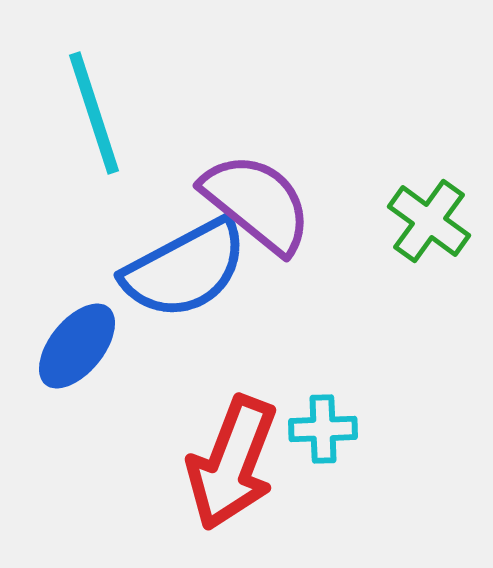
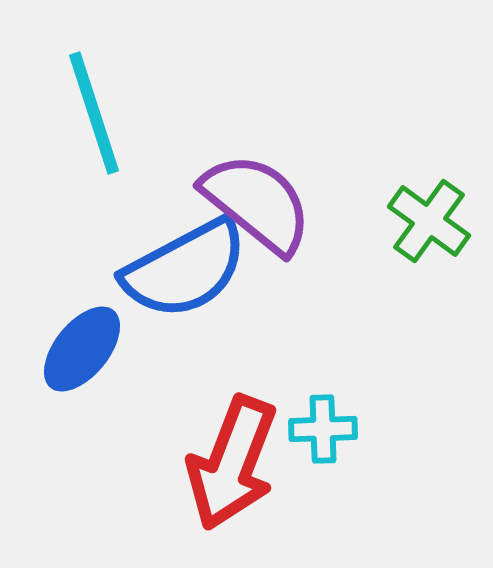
blue ellipse: moved 5 px right, 3 px down
